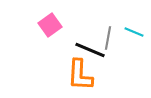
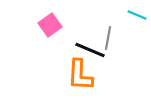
cyan line: moved 3 px right, 17 px up
